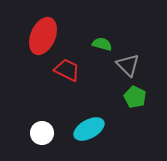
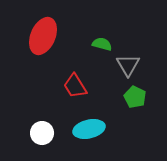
gray triangle: rotated 15 degrees clockwise
red trapezoid: moved 8 px right, 16 px down; rotated 148 degrees counterclockwise
cyan ellipse: rotated 16 degrees clockwise
